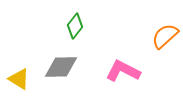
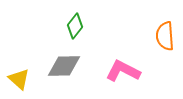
orange semicircle: rotated 52 degrees counterclockwise
gray diamond: moved 3 px right, 1 px up
yellow triangle: rotated 10 degrees clockwise
